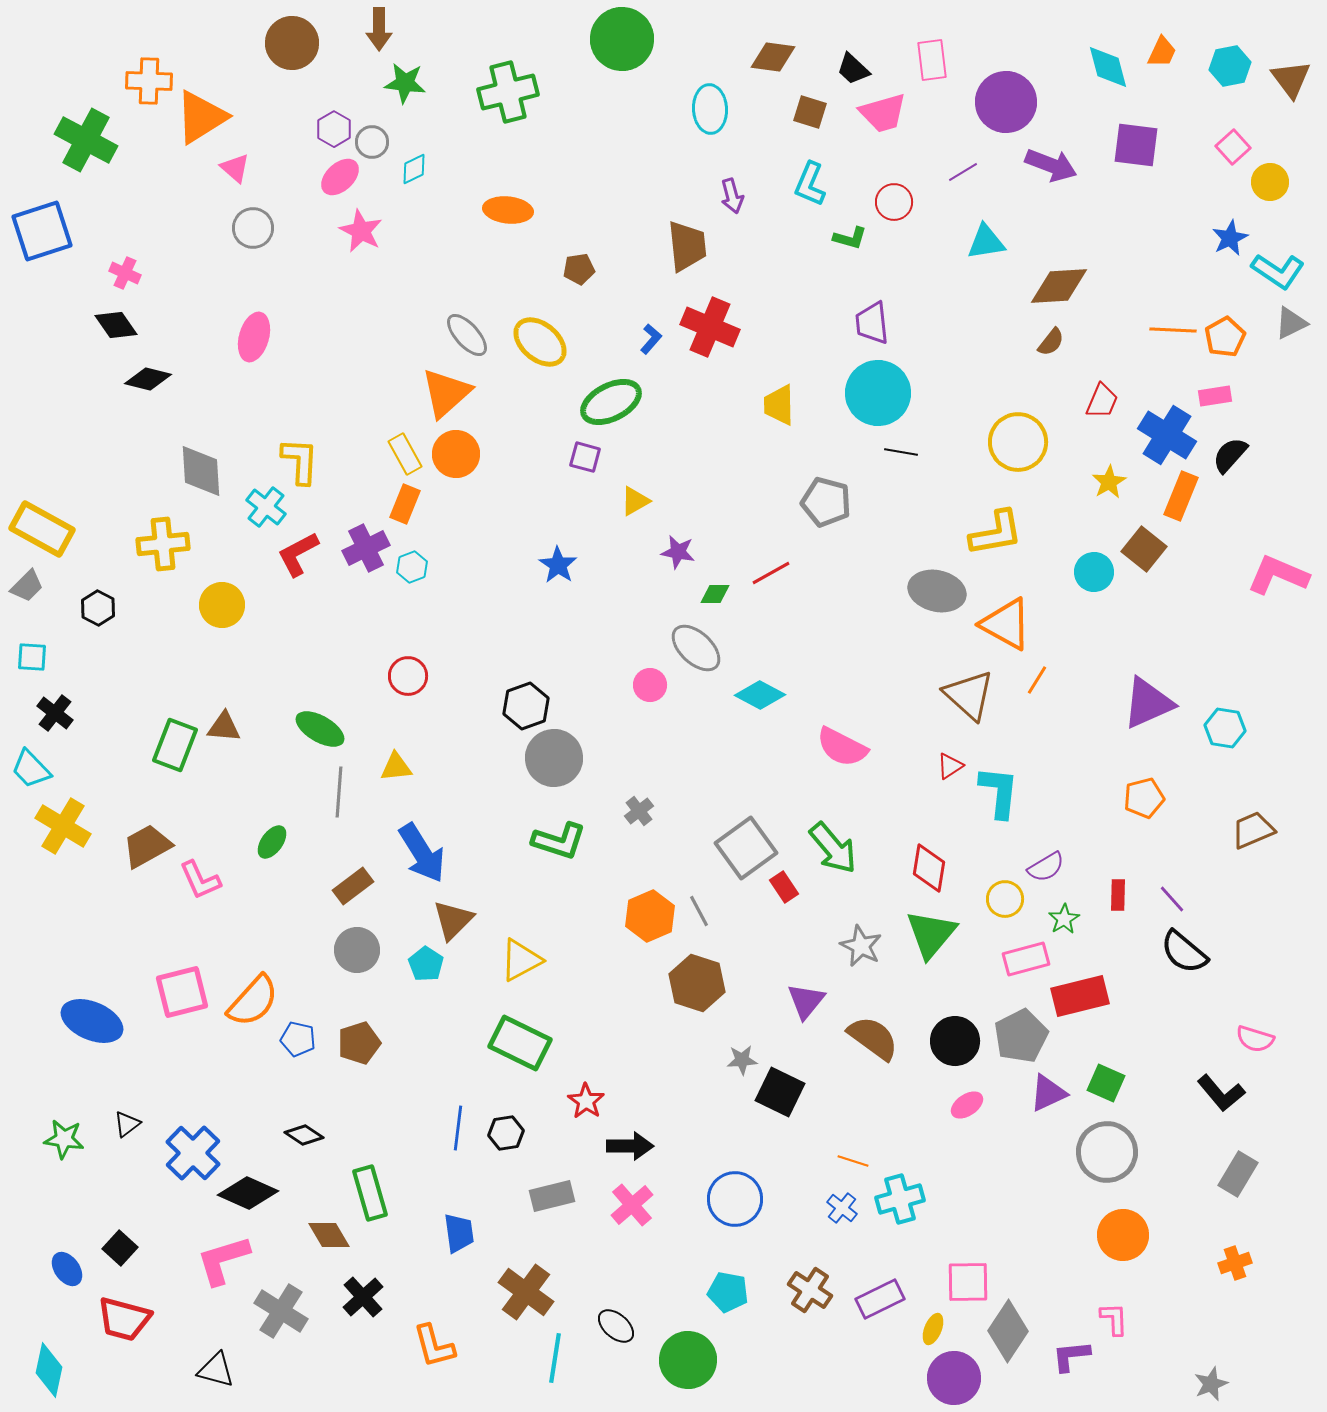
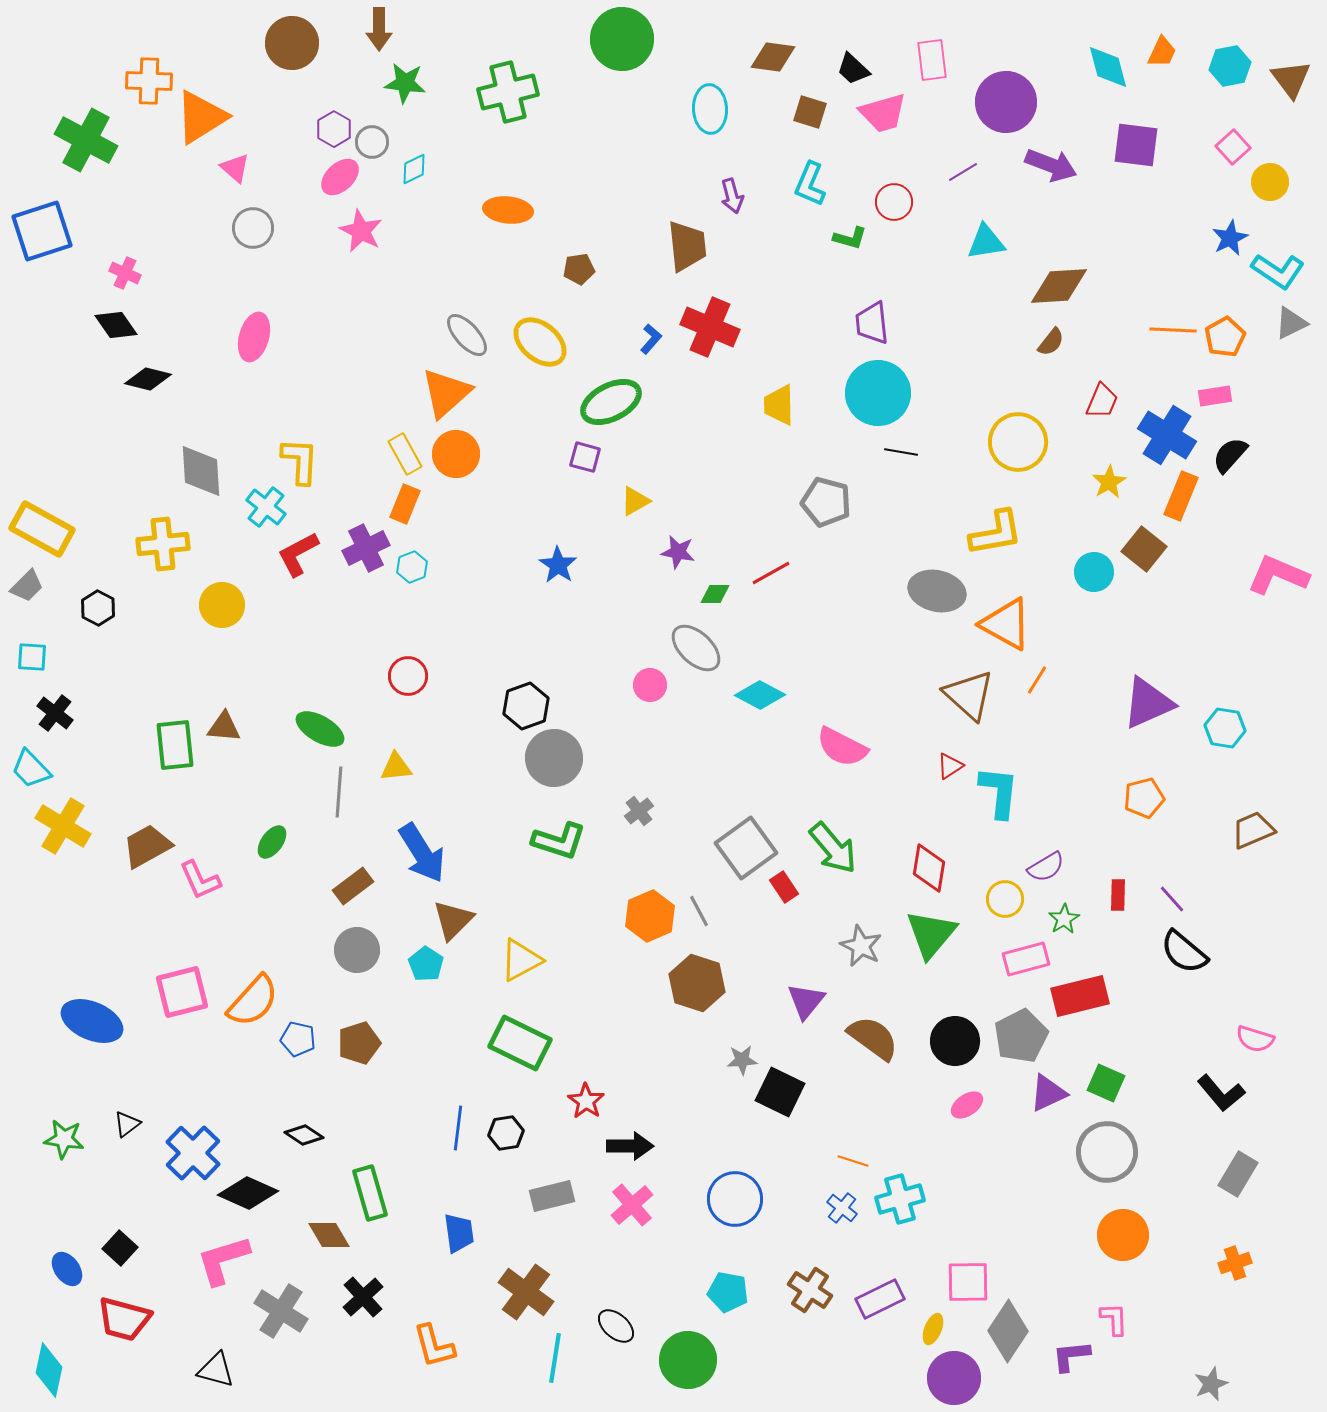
green rectangle at (175, 745): rotated 27 degrees counterclockwise
